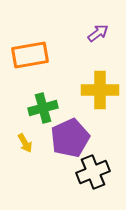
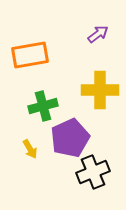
purple arrow: moved 1 px down
green cross: moved 2 px up
yellow arrow: moved 5 px right, 6 px down
